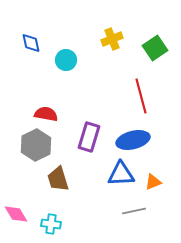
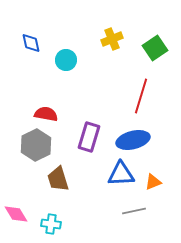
red line: rotated 32 degrees clockwise
